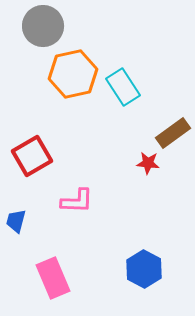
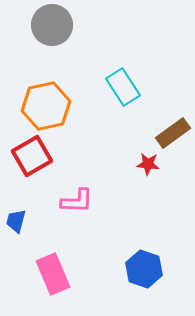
gray circle: moved 9 px right, 1 px up
orange hexagon: moved 27 px left, 32 px down
red star: moved 1 px down
blue hexagon: rotated 9 degrees counterclockwise
pink rectangle: moved 4 px up
